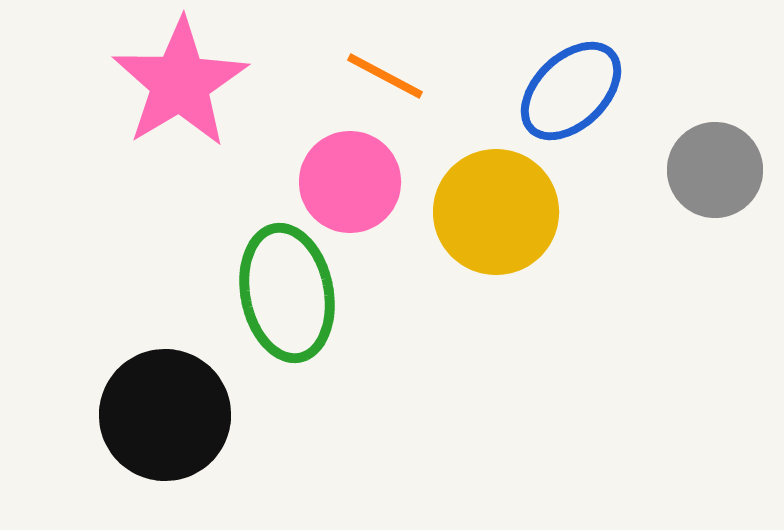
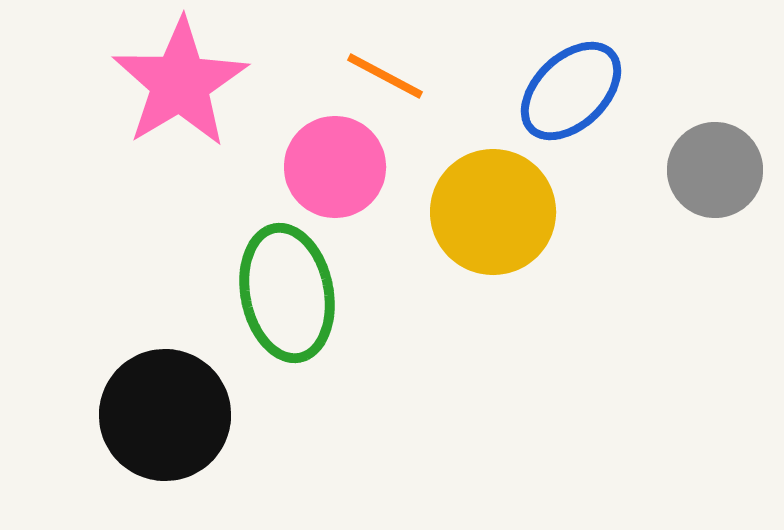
pink circle: moved 15 px left, 15 px up
yellow circle: moved 3 px left
